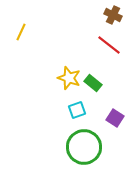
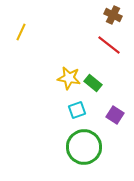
yellow star: rotated 10 degrees counterclockwise
purple square: moved 3 px up
